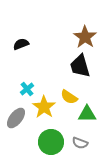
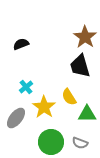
cyan cross: moved 1 px left, 2 px up
yellow semicircle: rotated 24 degrees clockwise
